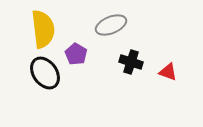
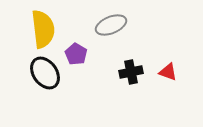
black cross: moved 10 px down; rotated 30 degrees counterclockwise
